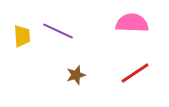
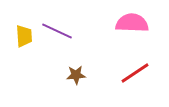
purple line: moved 1 px left
yellow trapezoid: moved 2 px right
brown star: rotated 12 degrees clockwise
